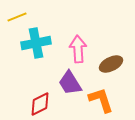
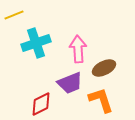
yellow line: moved 3 px left, 2 px up
cyan cross: rotated 8 degrees counterclockwise
brown ellipse: moved 7 px left, 4 px down
purple trapezoid: rotated 80 degrees counterclockwise
red diamond: moved 1 px right
